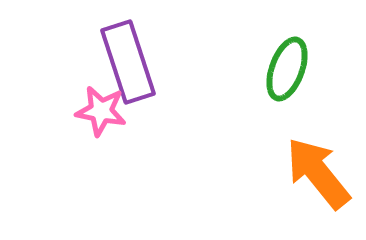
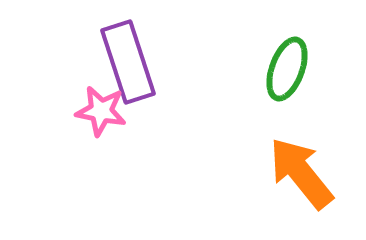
orange arrow: moved 17 px left
